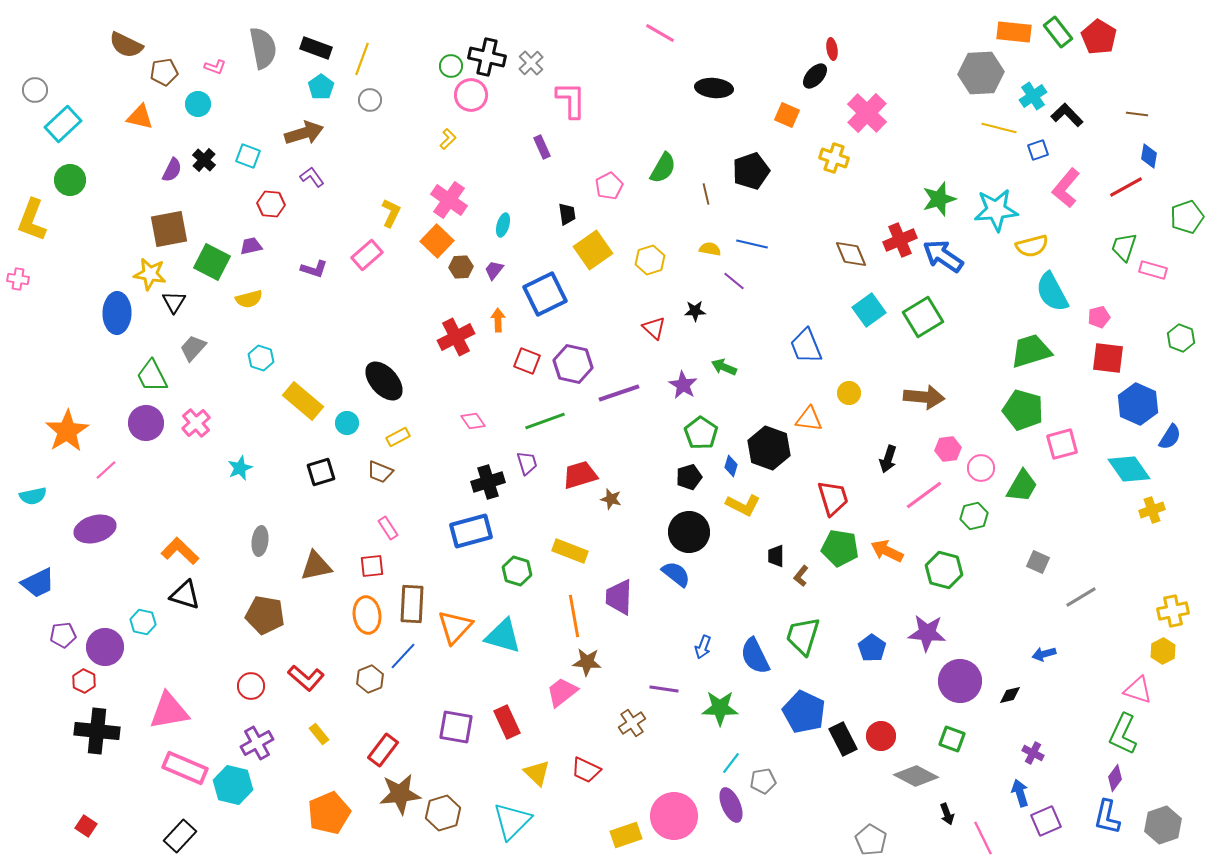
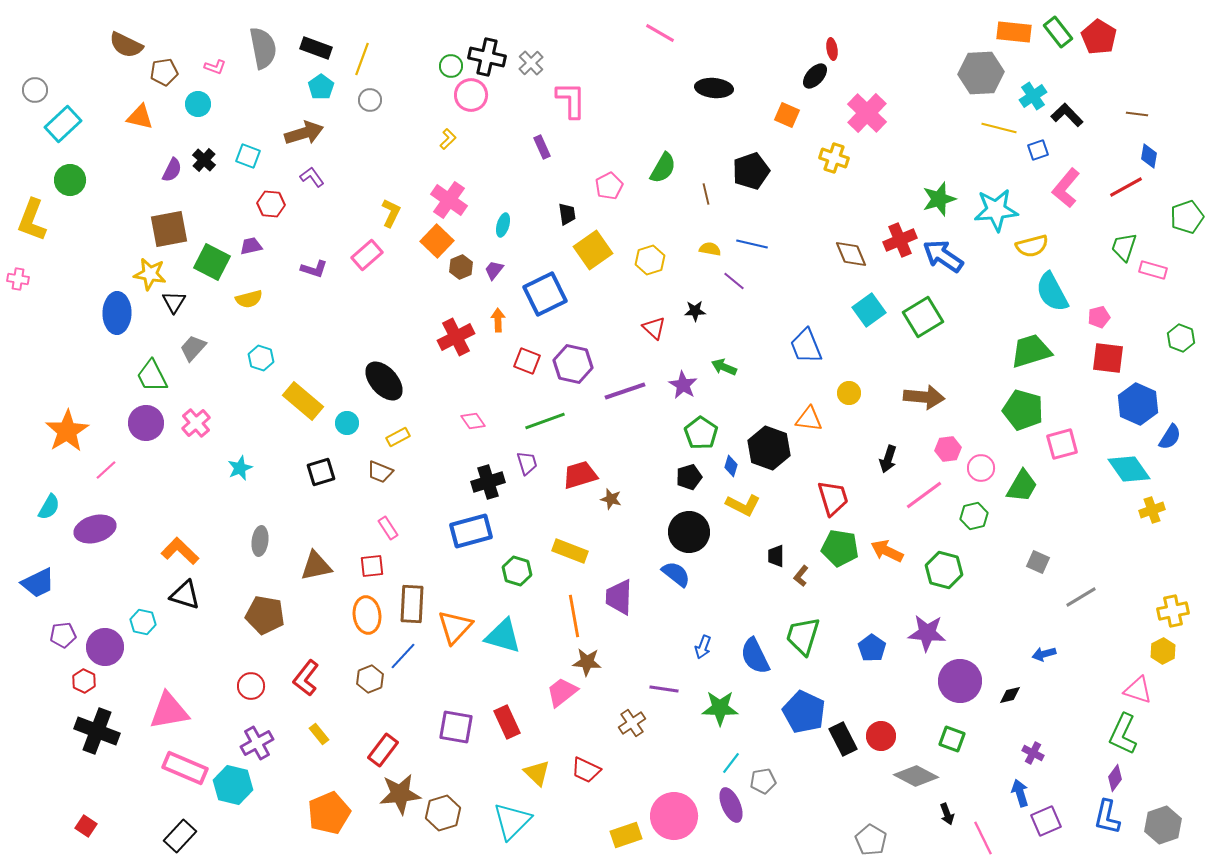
brown hexagon at (461, 267): rotated 20 degrees counterclockwise
purple line at (619, 393): moved 6 px right, 2 px up
cyan semicircle at (33, 496): moved 16 px right, 11 px down; rotated 48 degrees counterclockwise
red L-shape at (306, 678): rotated 87 degrees clockwise
black cross at (97, 731): rotated 15 degrees clockwise
